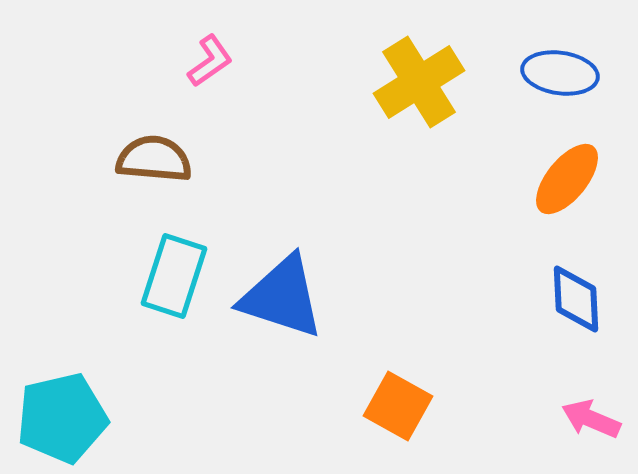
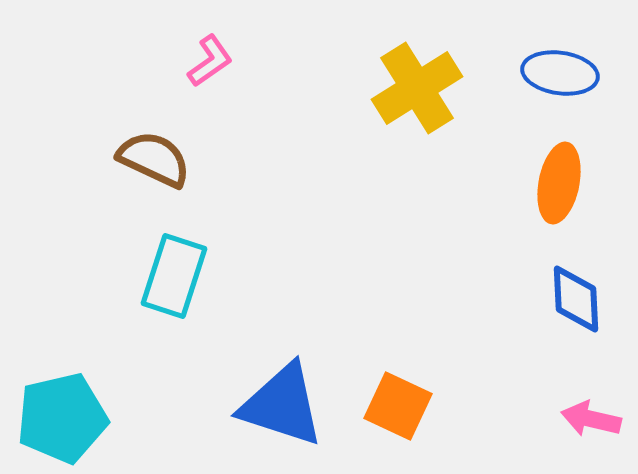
yellow cross: moved 2 px left, 6 px down
brown semicircle: rotated 20 degrees clockwise
orange ellipse: moved 8 px left, 4 px down; rotated 28 degrees counterclockwise
blue triangle: moved 108 px down
orange square: rotated 4 degrees counterclockwise
pink arrow: rotated 10 degrees counterclockwise
